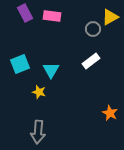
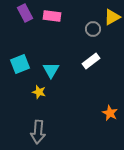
yellow triangle: moved 2 px right
